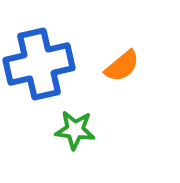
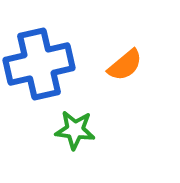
orange semicircle: moved 3 px right, 1 px up
